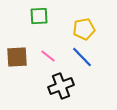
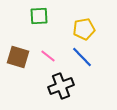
brown square: moved 1 px right; rotated 20 degrees clockwise
